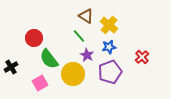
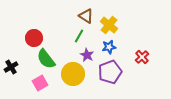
green line: rotated 72 degrees clockwise
green semicircle: moved 3 px left
